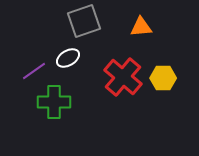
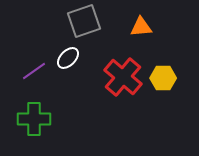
white ellipse: rotated 15 degrees counterclockwise
green cross: moved 20 px left, 17 px down
